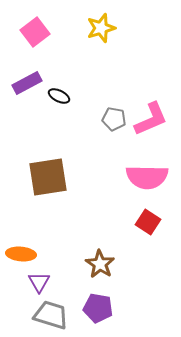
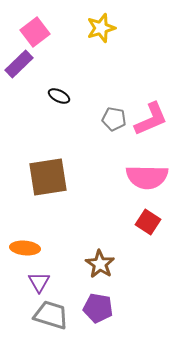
purple rectangle: moved 8 px left, 19 px up; rotated 16 degrees counterclockwise
orange ellipse: moved 4 px right, 6 px up
